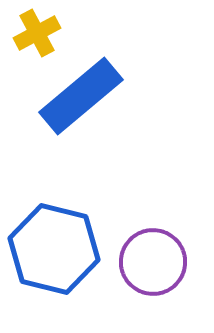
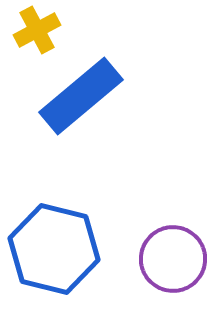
yellow cross: moved 3 px up
purple circle: moved 20 px right, 3 px up
